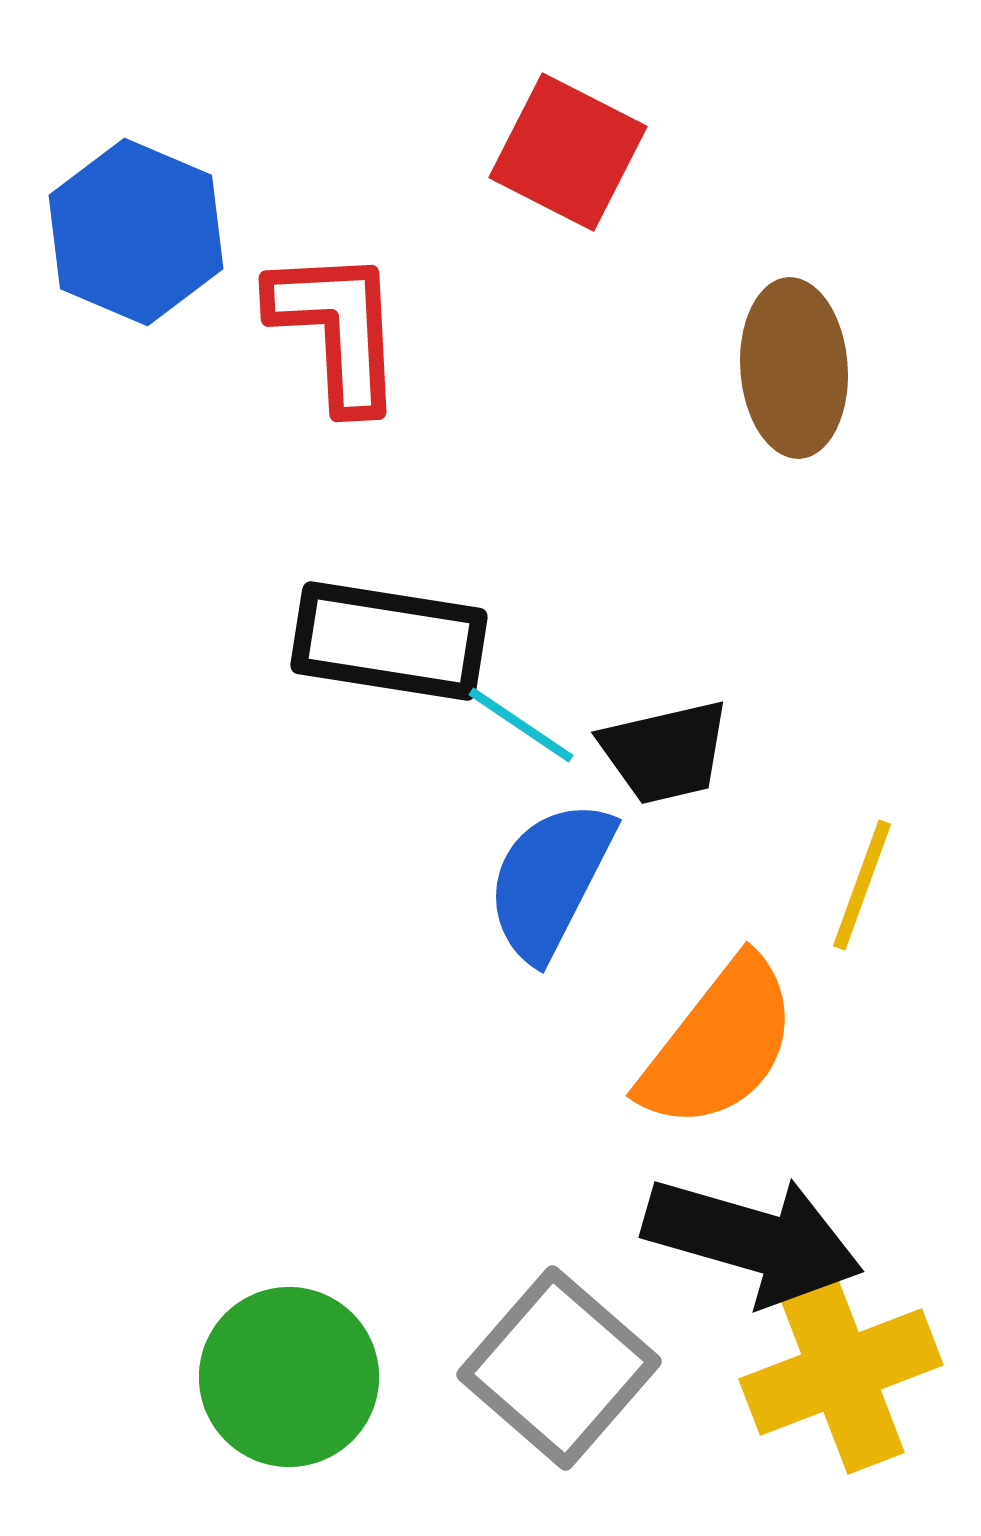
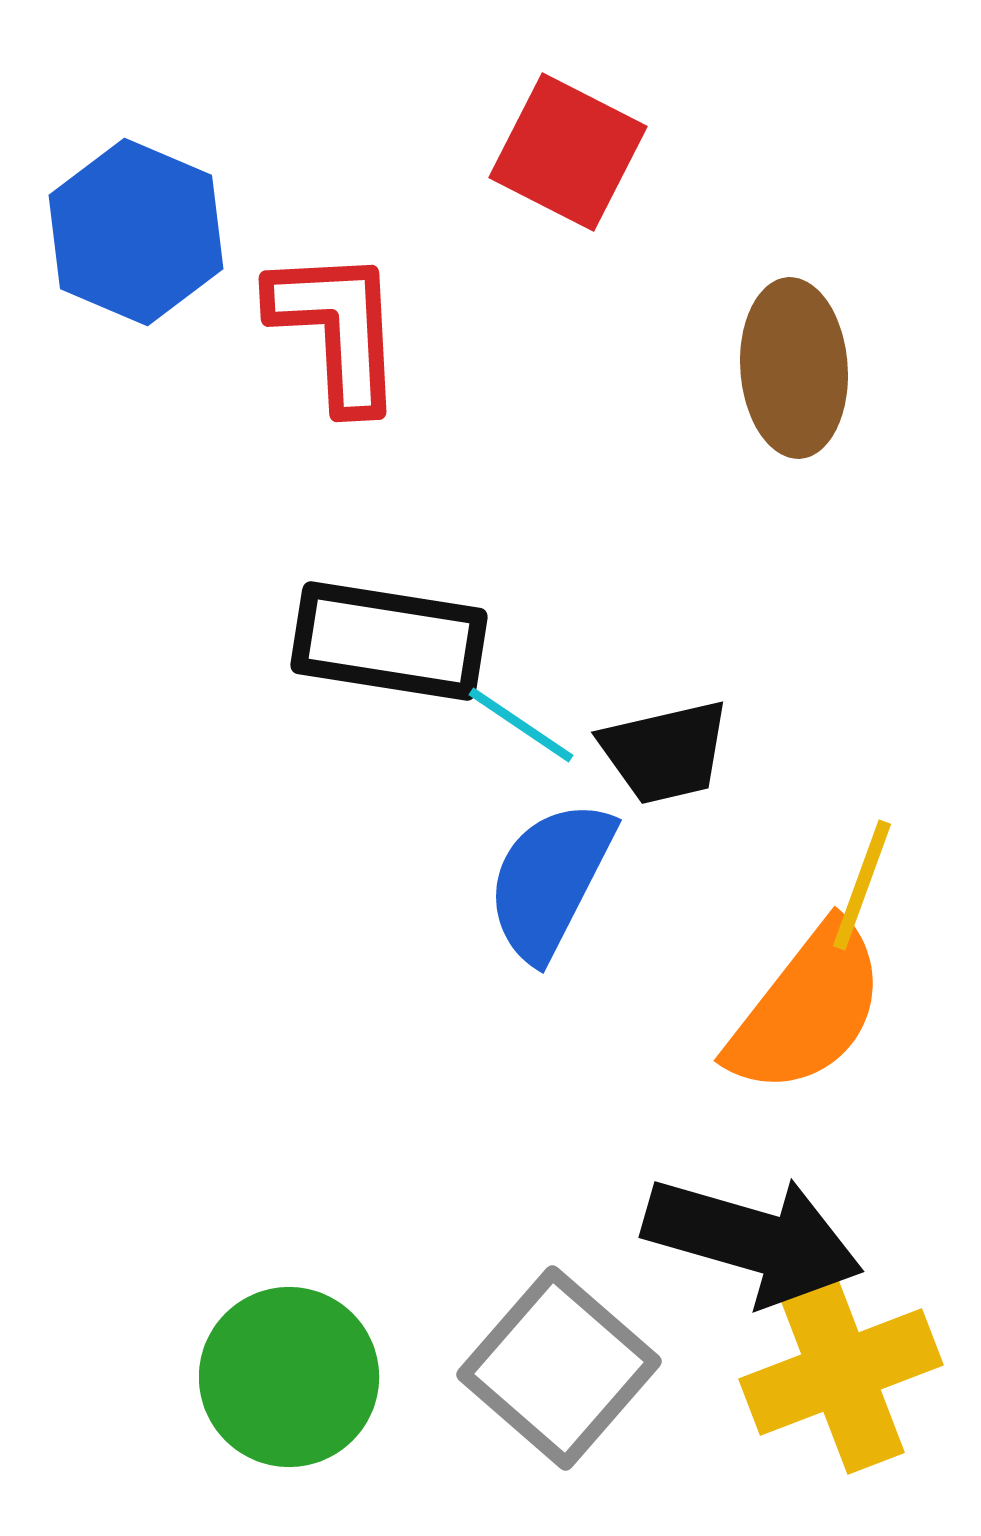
orange semicircle: moved 88 px right, 35 px up
